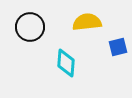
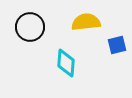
yellow semicircle: moved 1 px left
blue square: moved 1 px left, 2 px up
